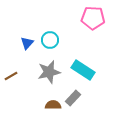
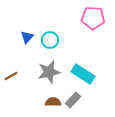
blue triangle: moved 6 px up
cyan rectangle: moved 4 px down
gray rectangle: moved 2 px down
brown semicircle: moved 3 px up
